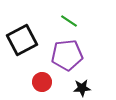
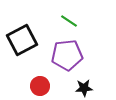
red circle: moved 2 px left, 4 px down
black star: moved 2 px right
